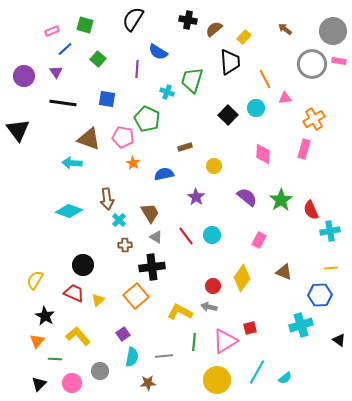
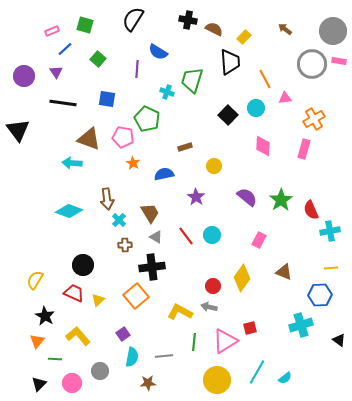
brown semicircle at (214, 29): rotated 66 degrees clockwise
pink diamond at (263, 154): moved 8 px up
